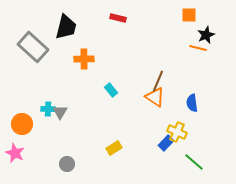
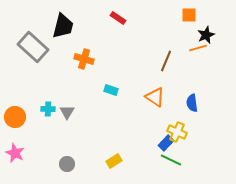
red rectangle: rotated 21 degrees clockwise
black trapezoid: moved 3 px left, 1 px up
orange line: rotated 30 degrees counterclockwise
orange cross: rotated 18 degrees clockwise
brown line: moved 8 px right, 20 px up
cyan rectangle: rotated 32 degrees counterclockwise
gray triangle: moved 7 px right
orange circle: moved 7 px left, 7 px up
yellow rectangle: moved 13 px down
green line: moved 23 px left, 2 px up; rotated 15 degrees counterclockwise
